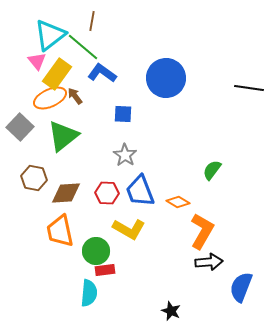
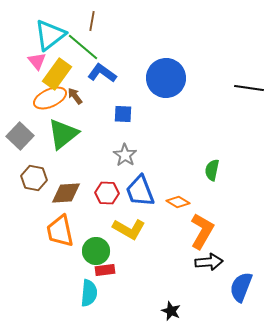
gray square: moved 9 px down
green triangle: moved 2 px up
green semicircle: rotated 25 degrees counterclockwise
